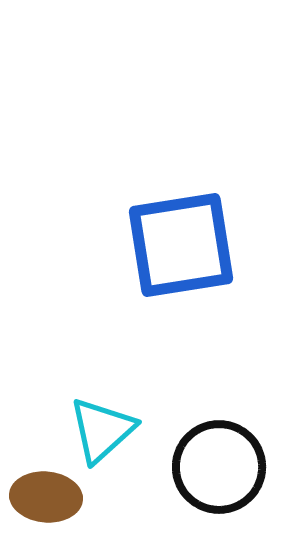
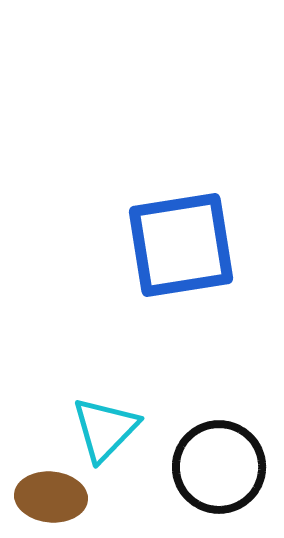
cyan triangle: moved 3 px right, 1 px up; rotated 4 degrees counterclockwise
brown ellipse: moved 5 px right
